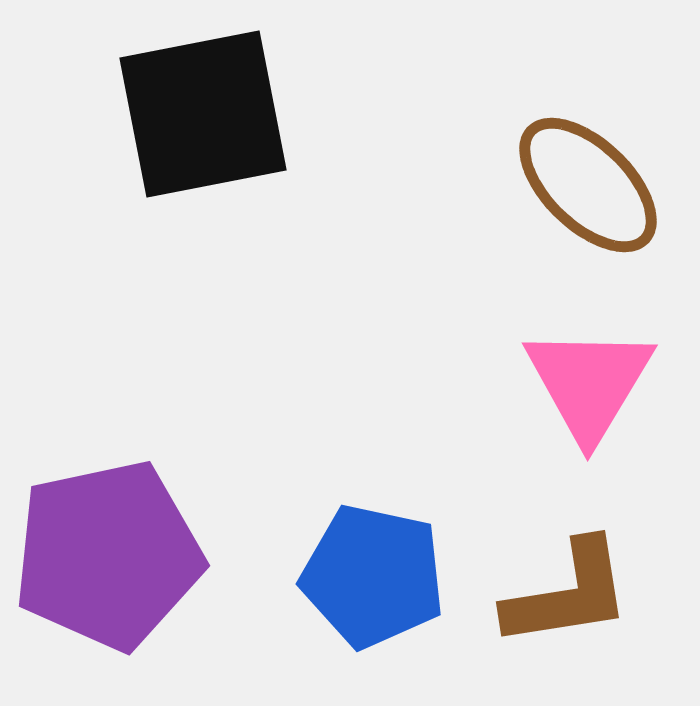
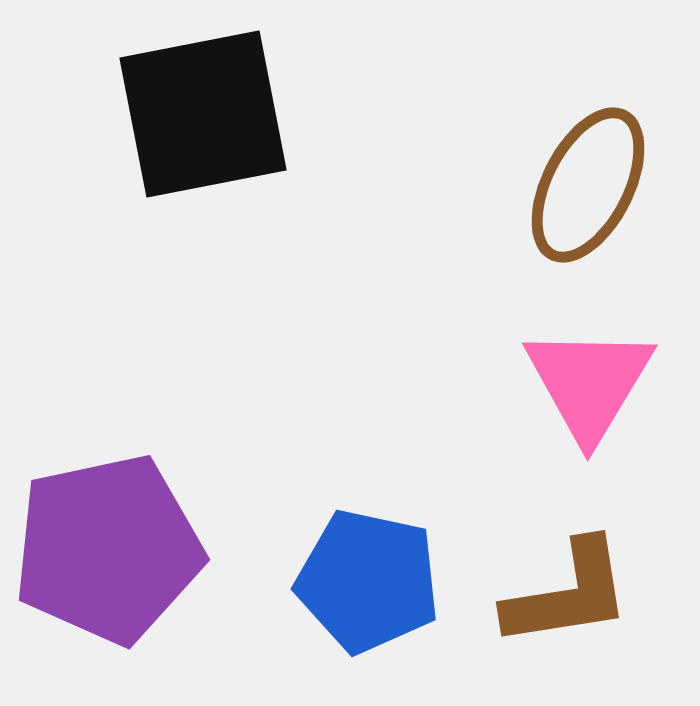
brown ellipse: rotated 73 degrees clockwise
purple pentagon: moved 6 px up
blue pentagon: moved 5 px left, 5 px down
